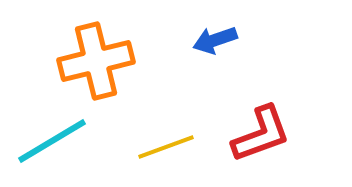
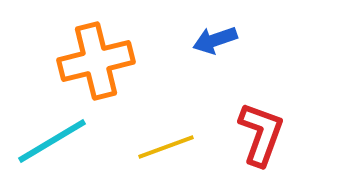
red L-shape: rotated 50 degrees counterclockwise
